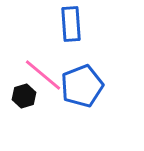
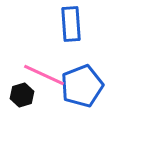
pink line: moved 1 px right; rotated 15 degrees counterclockwise
black hexagon: moved 2 px left, 1 px up
